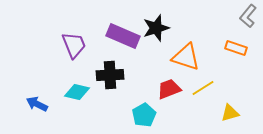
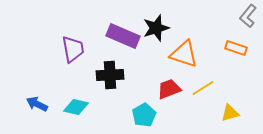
purple trapezoid: moved 1 px left, 4 px down; rotated 12 degrees clockwise
orange triangle: moved 2 px left, 3 px up
cyan diamond: moved 1 px left, 15 px down
